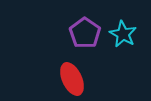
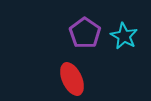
cyan star: moved 1 px right, 2 px down
